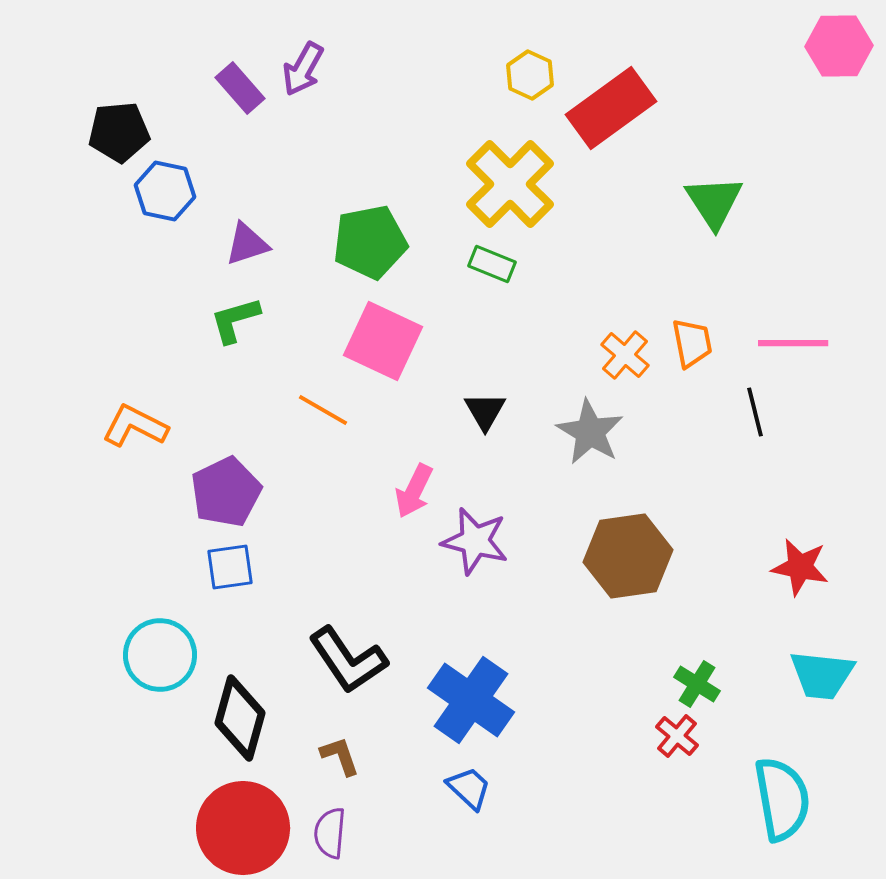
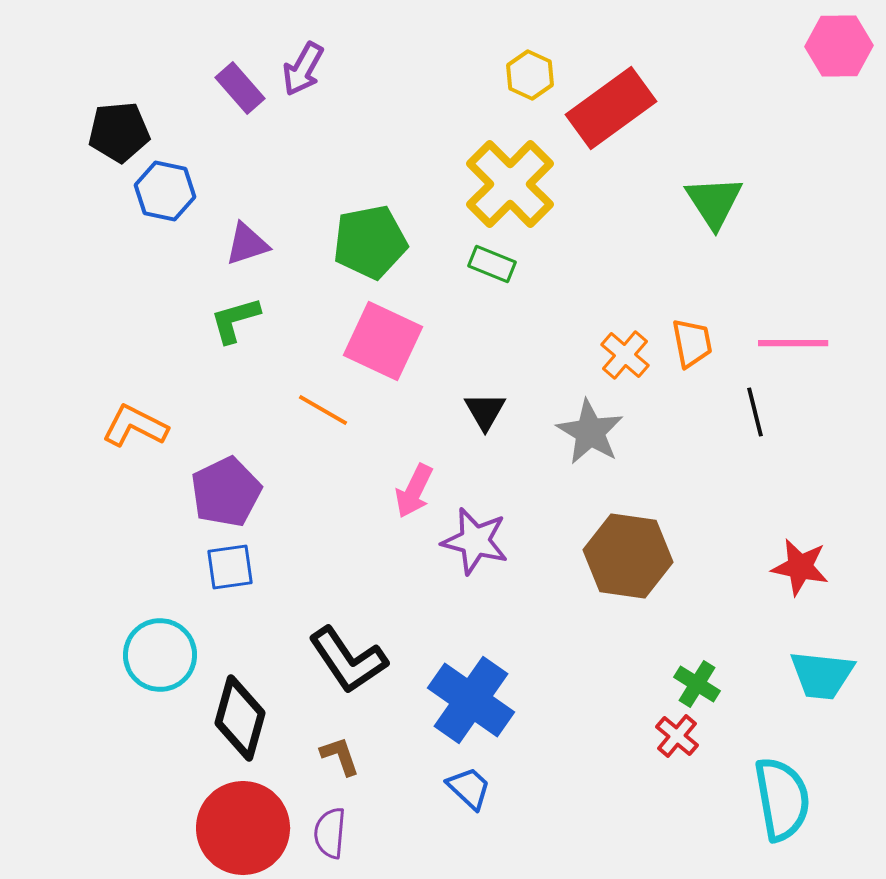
brown hexagon: rotated 16 degrees clockwise
